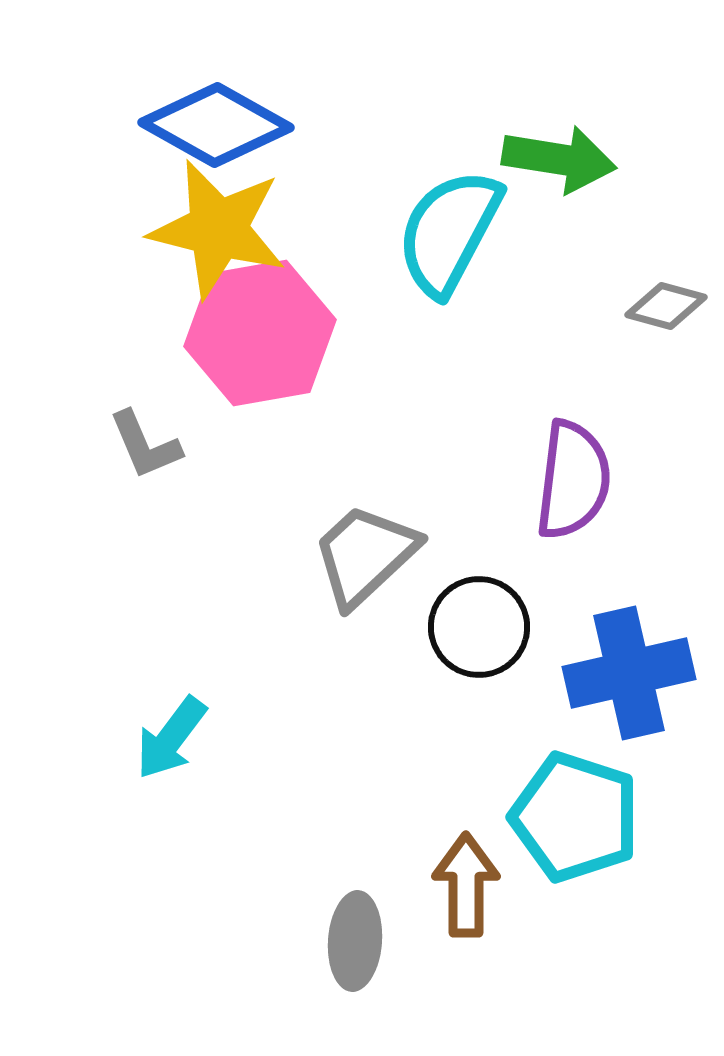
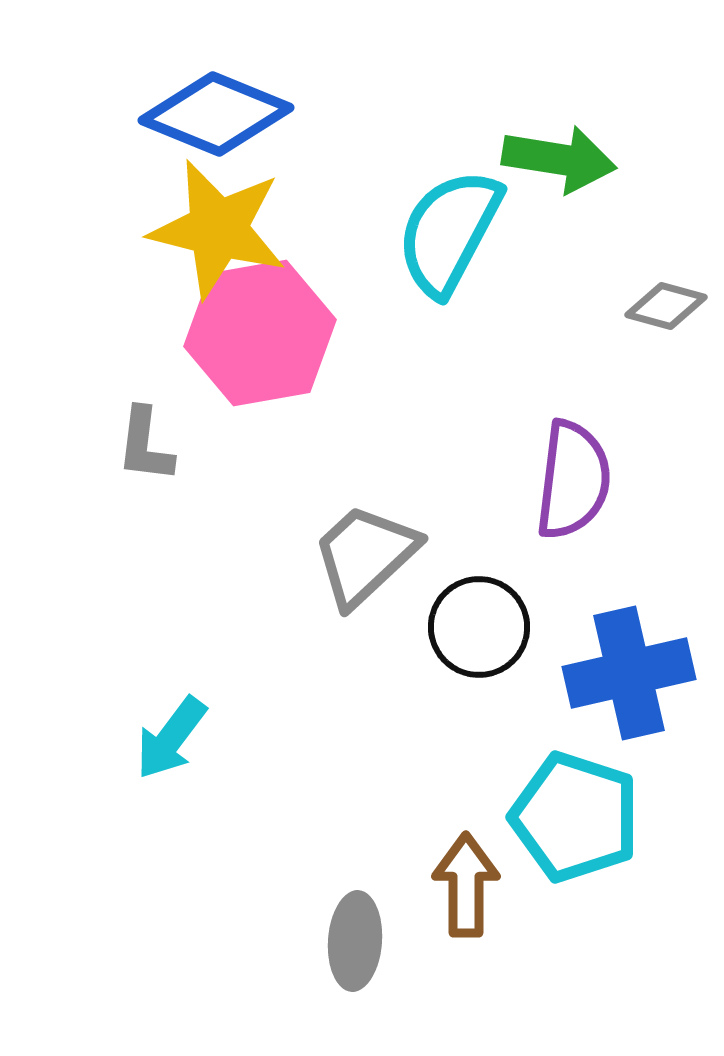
blue diamond: moved 11 px up; rotated 7 degrees counterclockwise
gray L-shape: rotated 30 degrees clockwise
